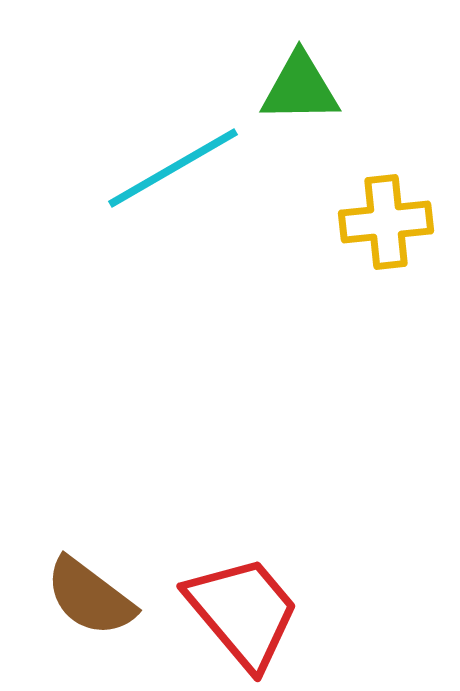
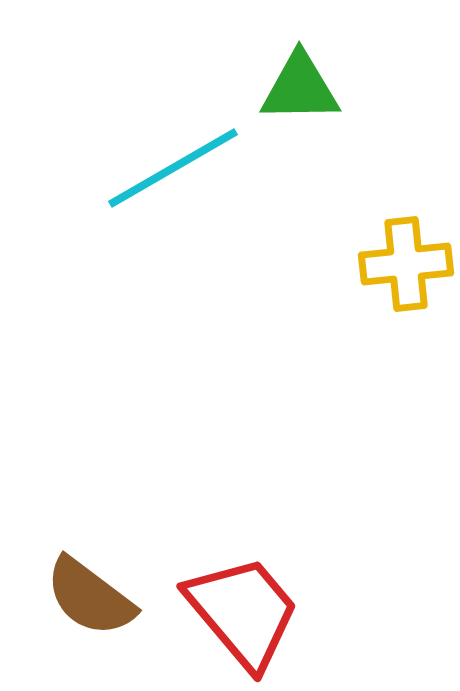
yellow cross: moved 20 px right, 42 px down
